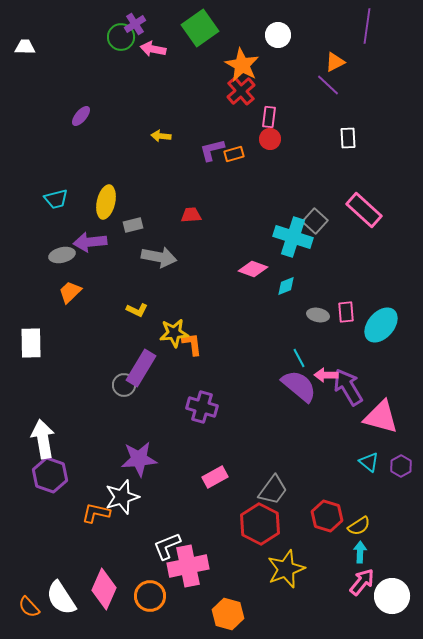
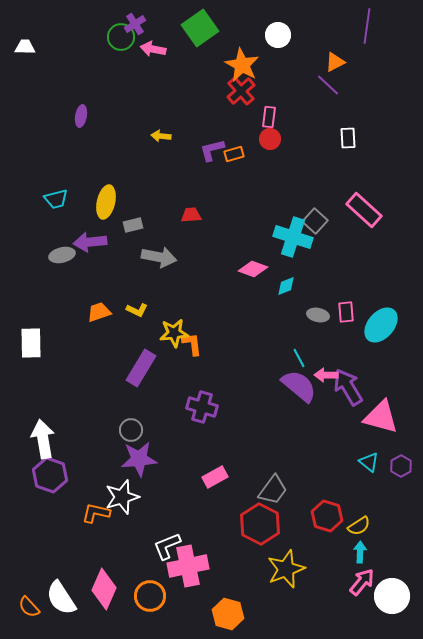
purple ellipse at (81, 116): rotated 30 degrees counterclockwise
orange trapezoid at (70, 292): moved 29 px right, 20 px down; rotated 25 degrees clockwise
gray circle at (124, 385): moved 7 px right, 45 px down
